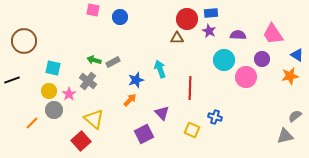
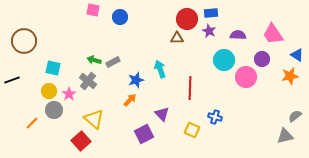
purple triangle: moved 1 px down
